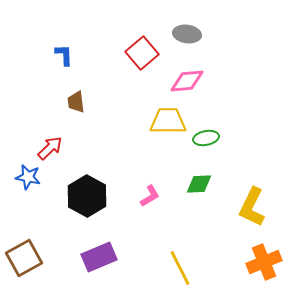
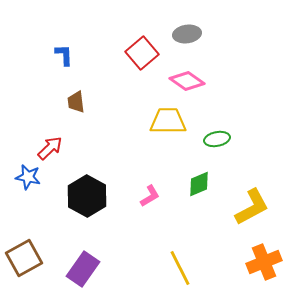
gray ellipse: rotated 16 degrees counterclockwise
pink diamond: rotated 40 degrees clockwise
green ellipse: moved 11 px right, 1 px down
green diamond: rotated 20 degrees counterclockwise
yellow L-shape: rotated 144 degrees counterclockwise
purple rectangle: moved 16 px left, 12 px down; rotated 32 degrees counterclockwise
